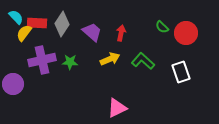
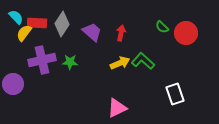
yellow arrow: moved 10 px right, 4 px down
white rectangle: moved 6 px left, 22 px down
